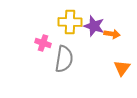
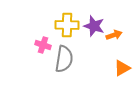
yellow cross: moved 3 px left, 3 px down
orange arrow: moved 2 px right, 1 px down; rotated 28 degrees counterclockwise
pink cross: moved 2 px down
orange triangle: rotated 24 degrees clockwise
